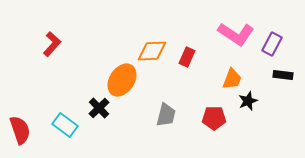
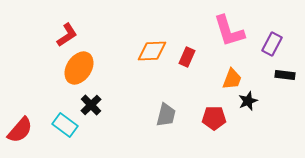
pink L-shape: moved 7 px left, 3 px up; rotated 39 degrees clockwise
red L-shape: moved 15 px right, 9 px up; rotated 15 degrees clockwise
black rectangle: moved 2 px right
orange ellipse: moved 43 px left, 12 px up
black cross: moved 8 px left, 3 px up
red semicircle: rotated 60 degrees clockwise
